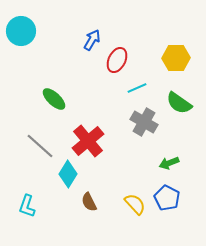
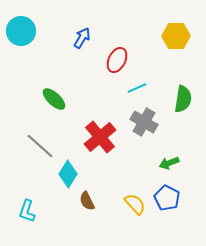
blue arrow: moved 10 px left, 2 px up
yellow hexagon: moved 22 px up
green semicircle: moved 4 px right, 4 px up; rotated 116 degrees counterclockwise
red cross: moved 12 px right, 4 px up
brown semicircle: moved 2 px left, 1 px up
cyan L-shape: moved 5 px down
